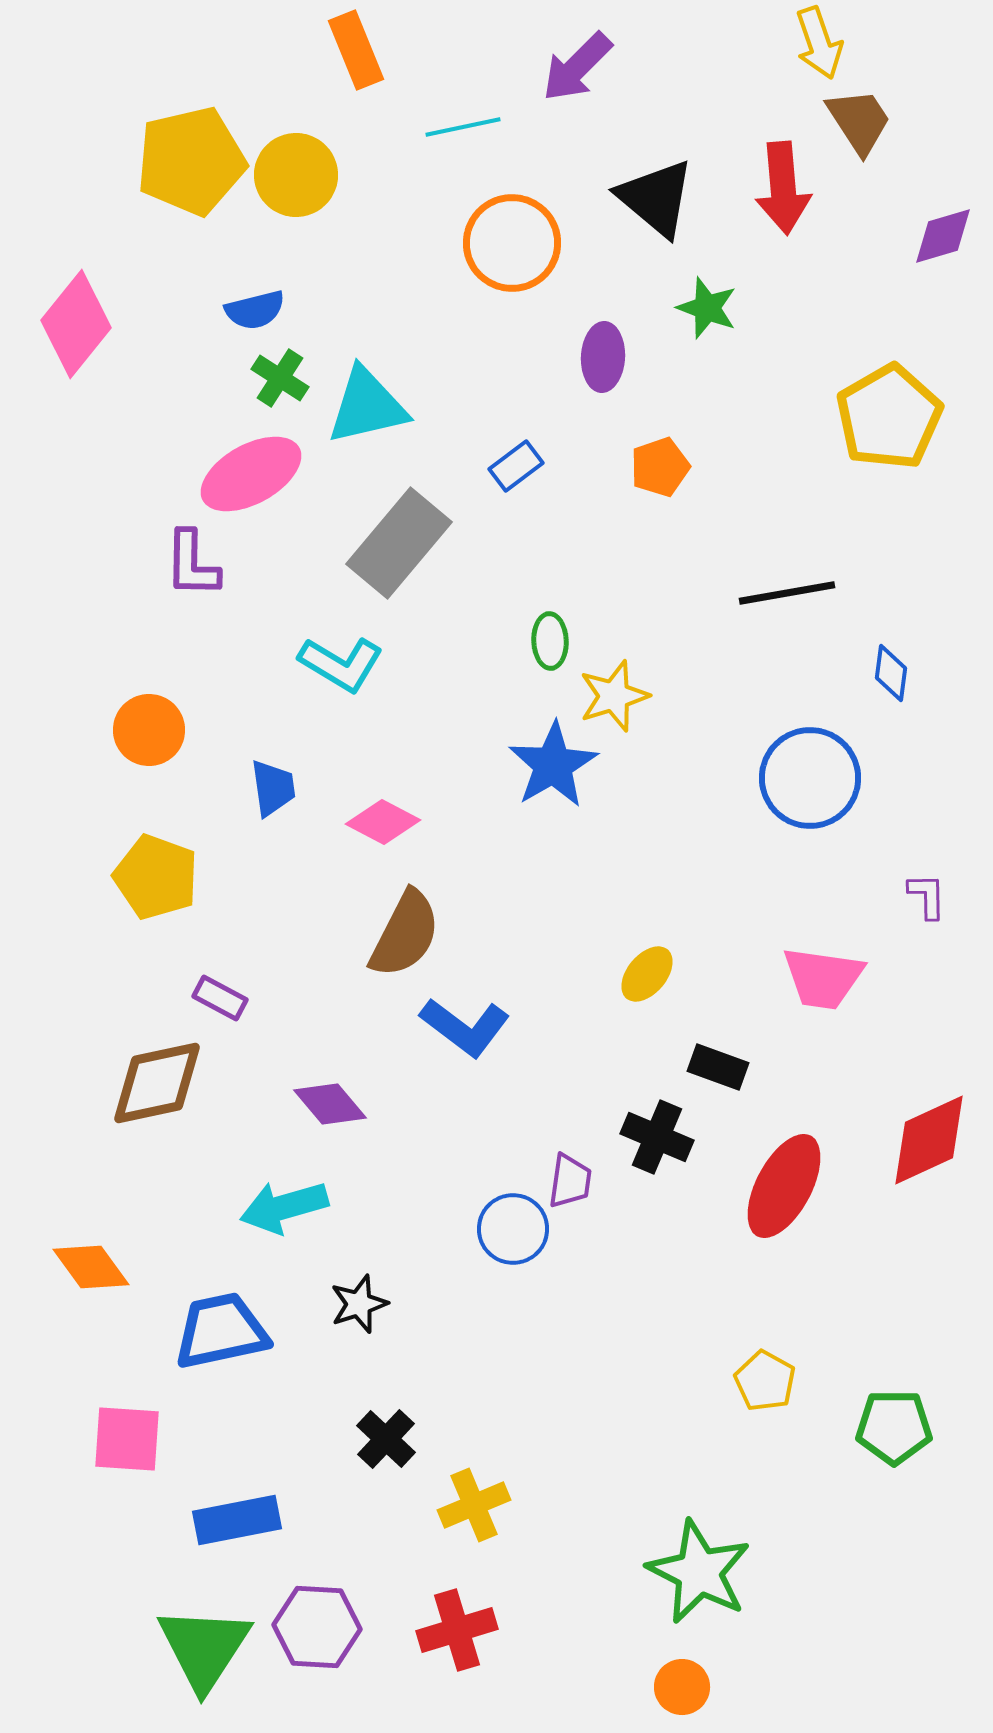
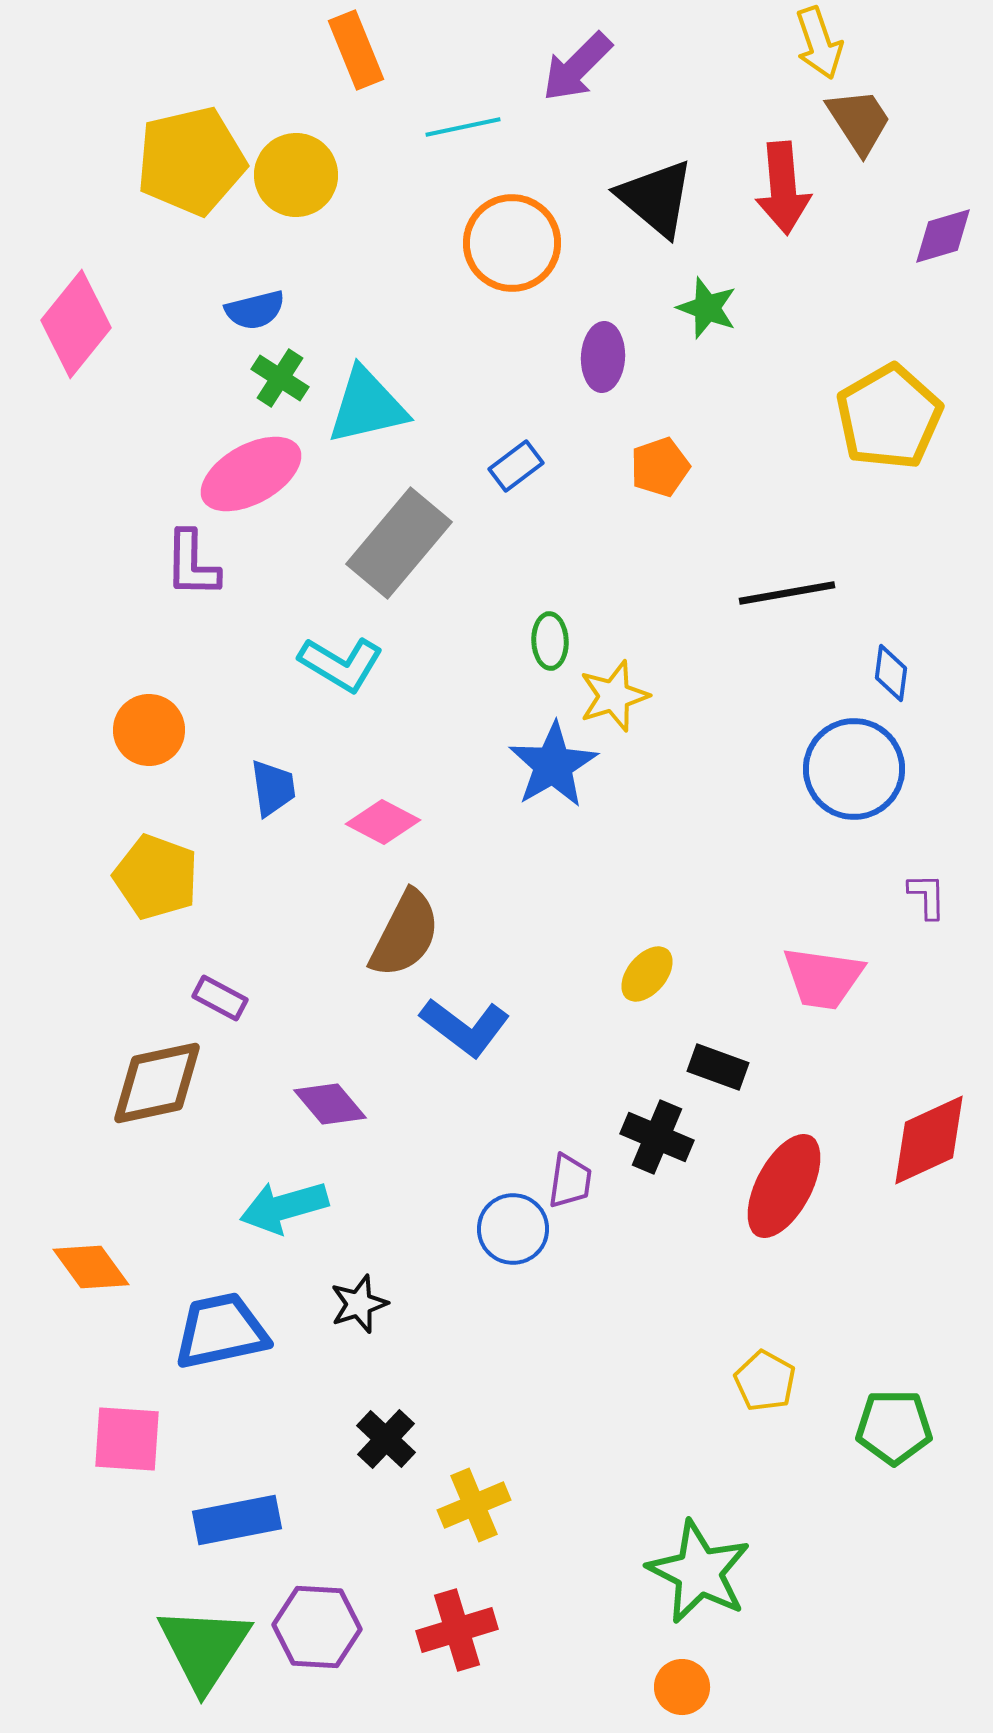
blue circle at (810, 778): moved 44 px right, 9 px up
